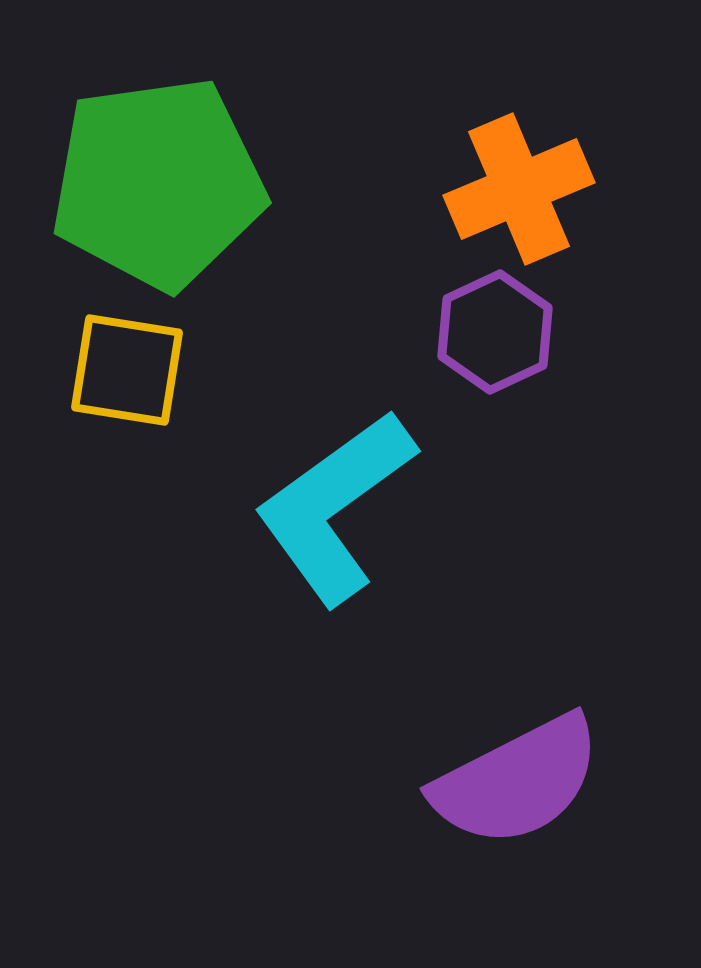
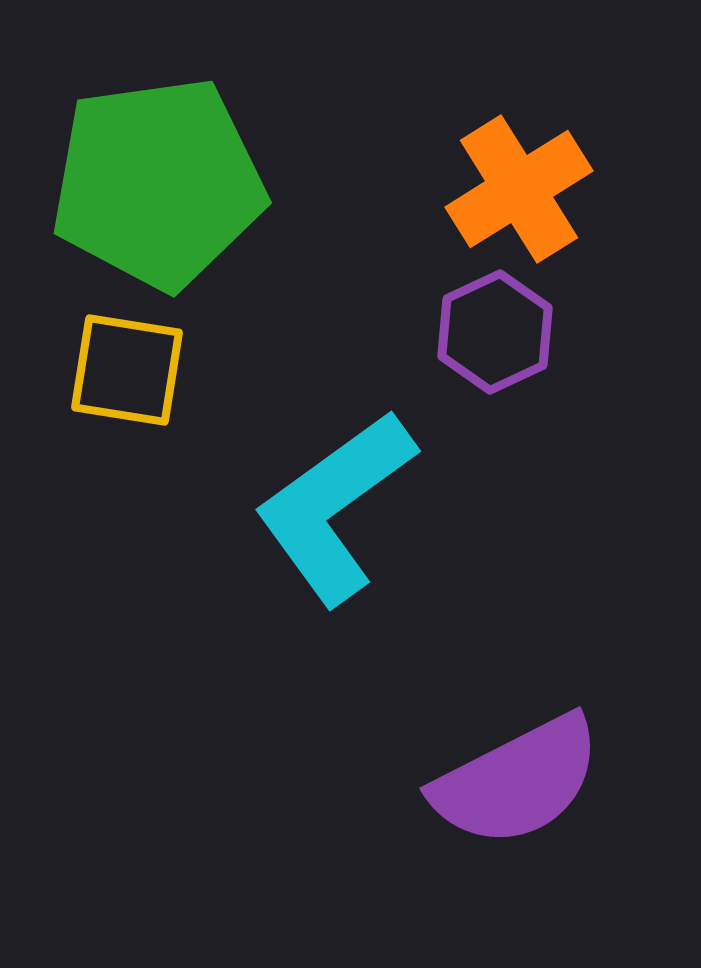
orange cross: rotated 9 degrees counterclockwise
